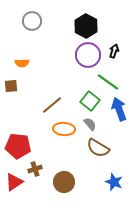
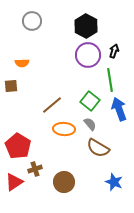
green line: moved 2 px right, 2 px up; rotated 45 degrees clockwise
red pentagon: rotated 25 degrees clockwise
